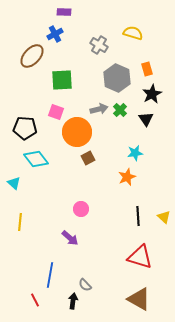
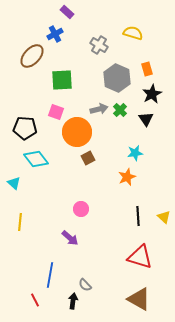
purple rectangle: moved 3 px right; rotated 40 degrees clockwise
